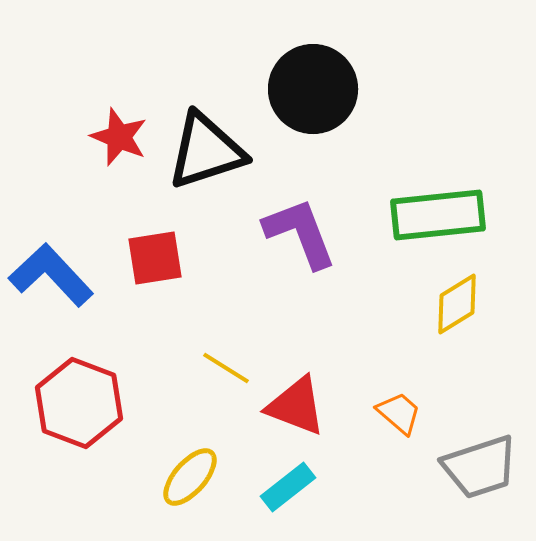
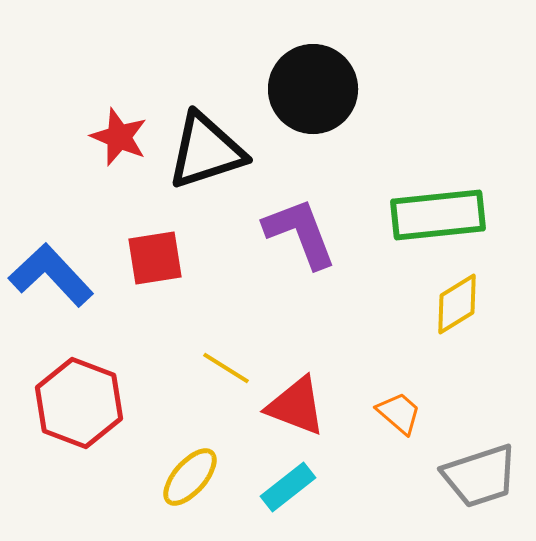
gray trapezoid: moved 9 px down
